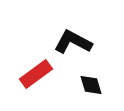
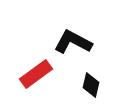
black diamond: rotated 30 degrees clockwise
